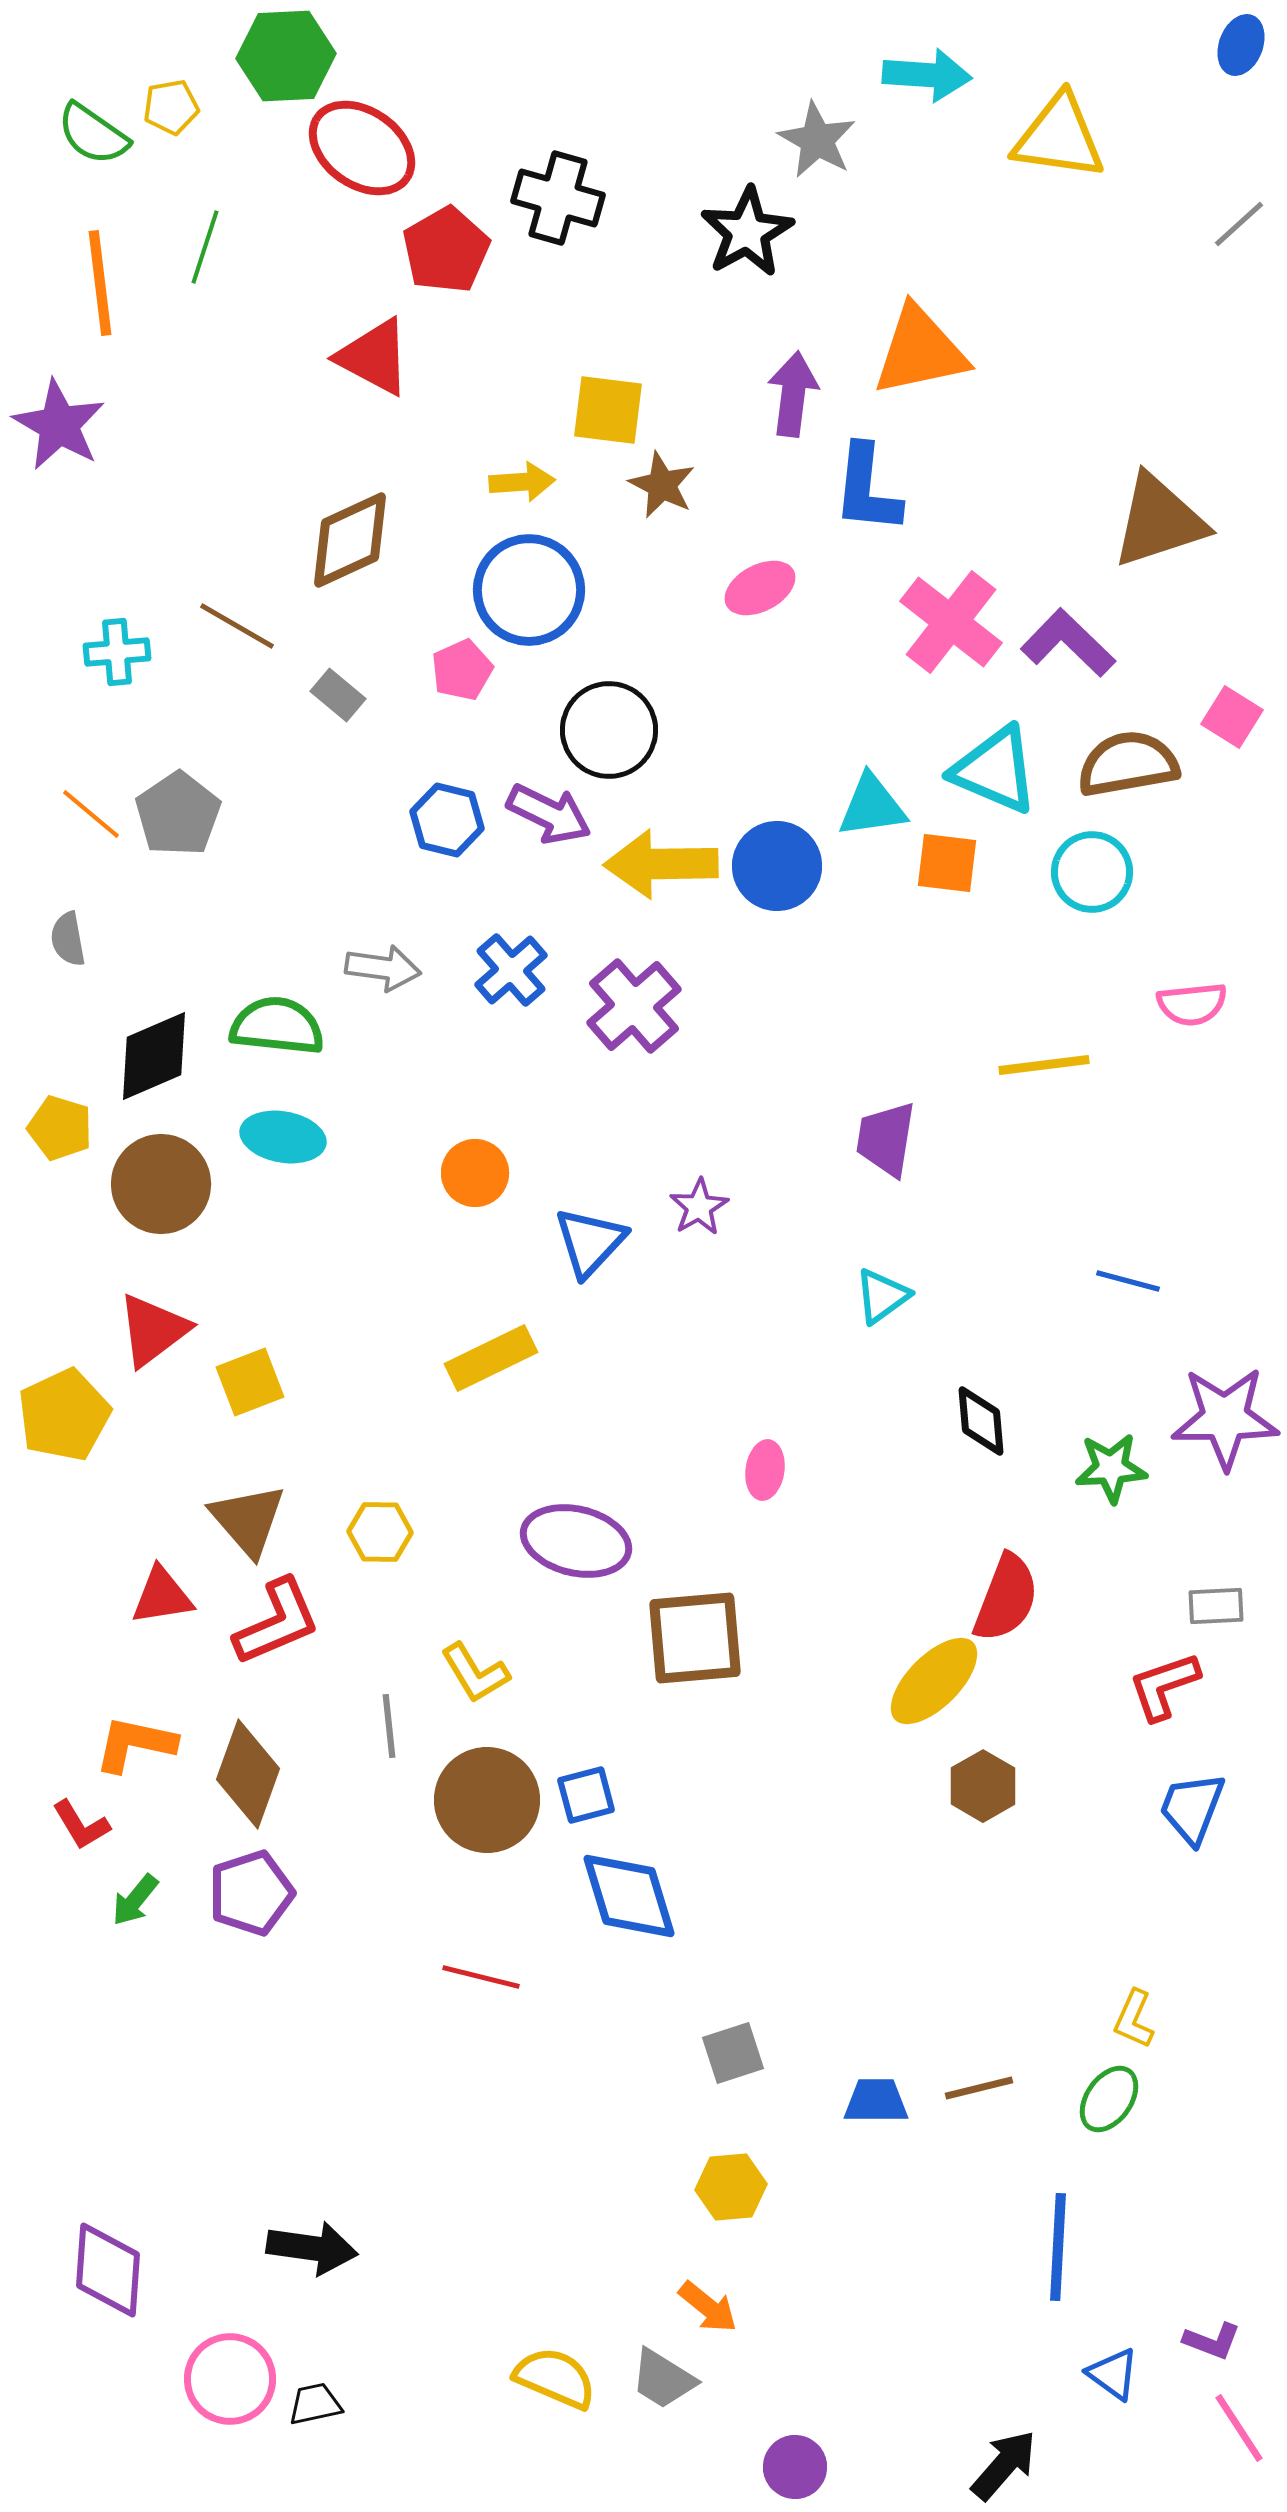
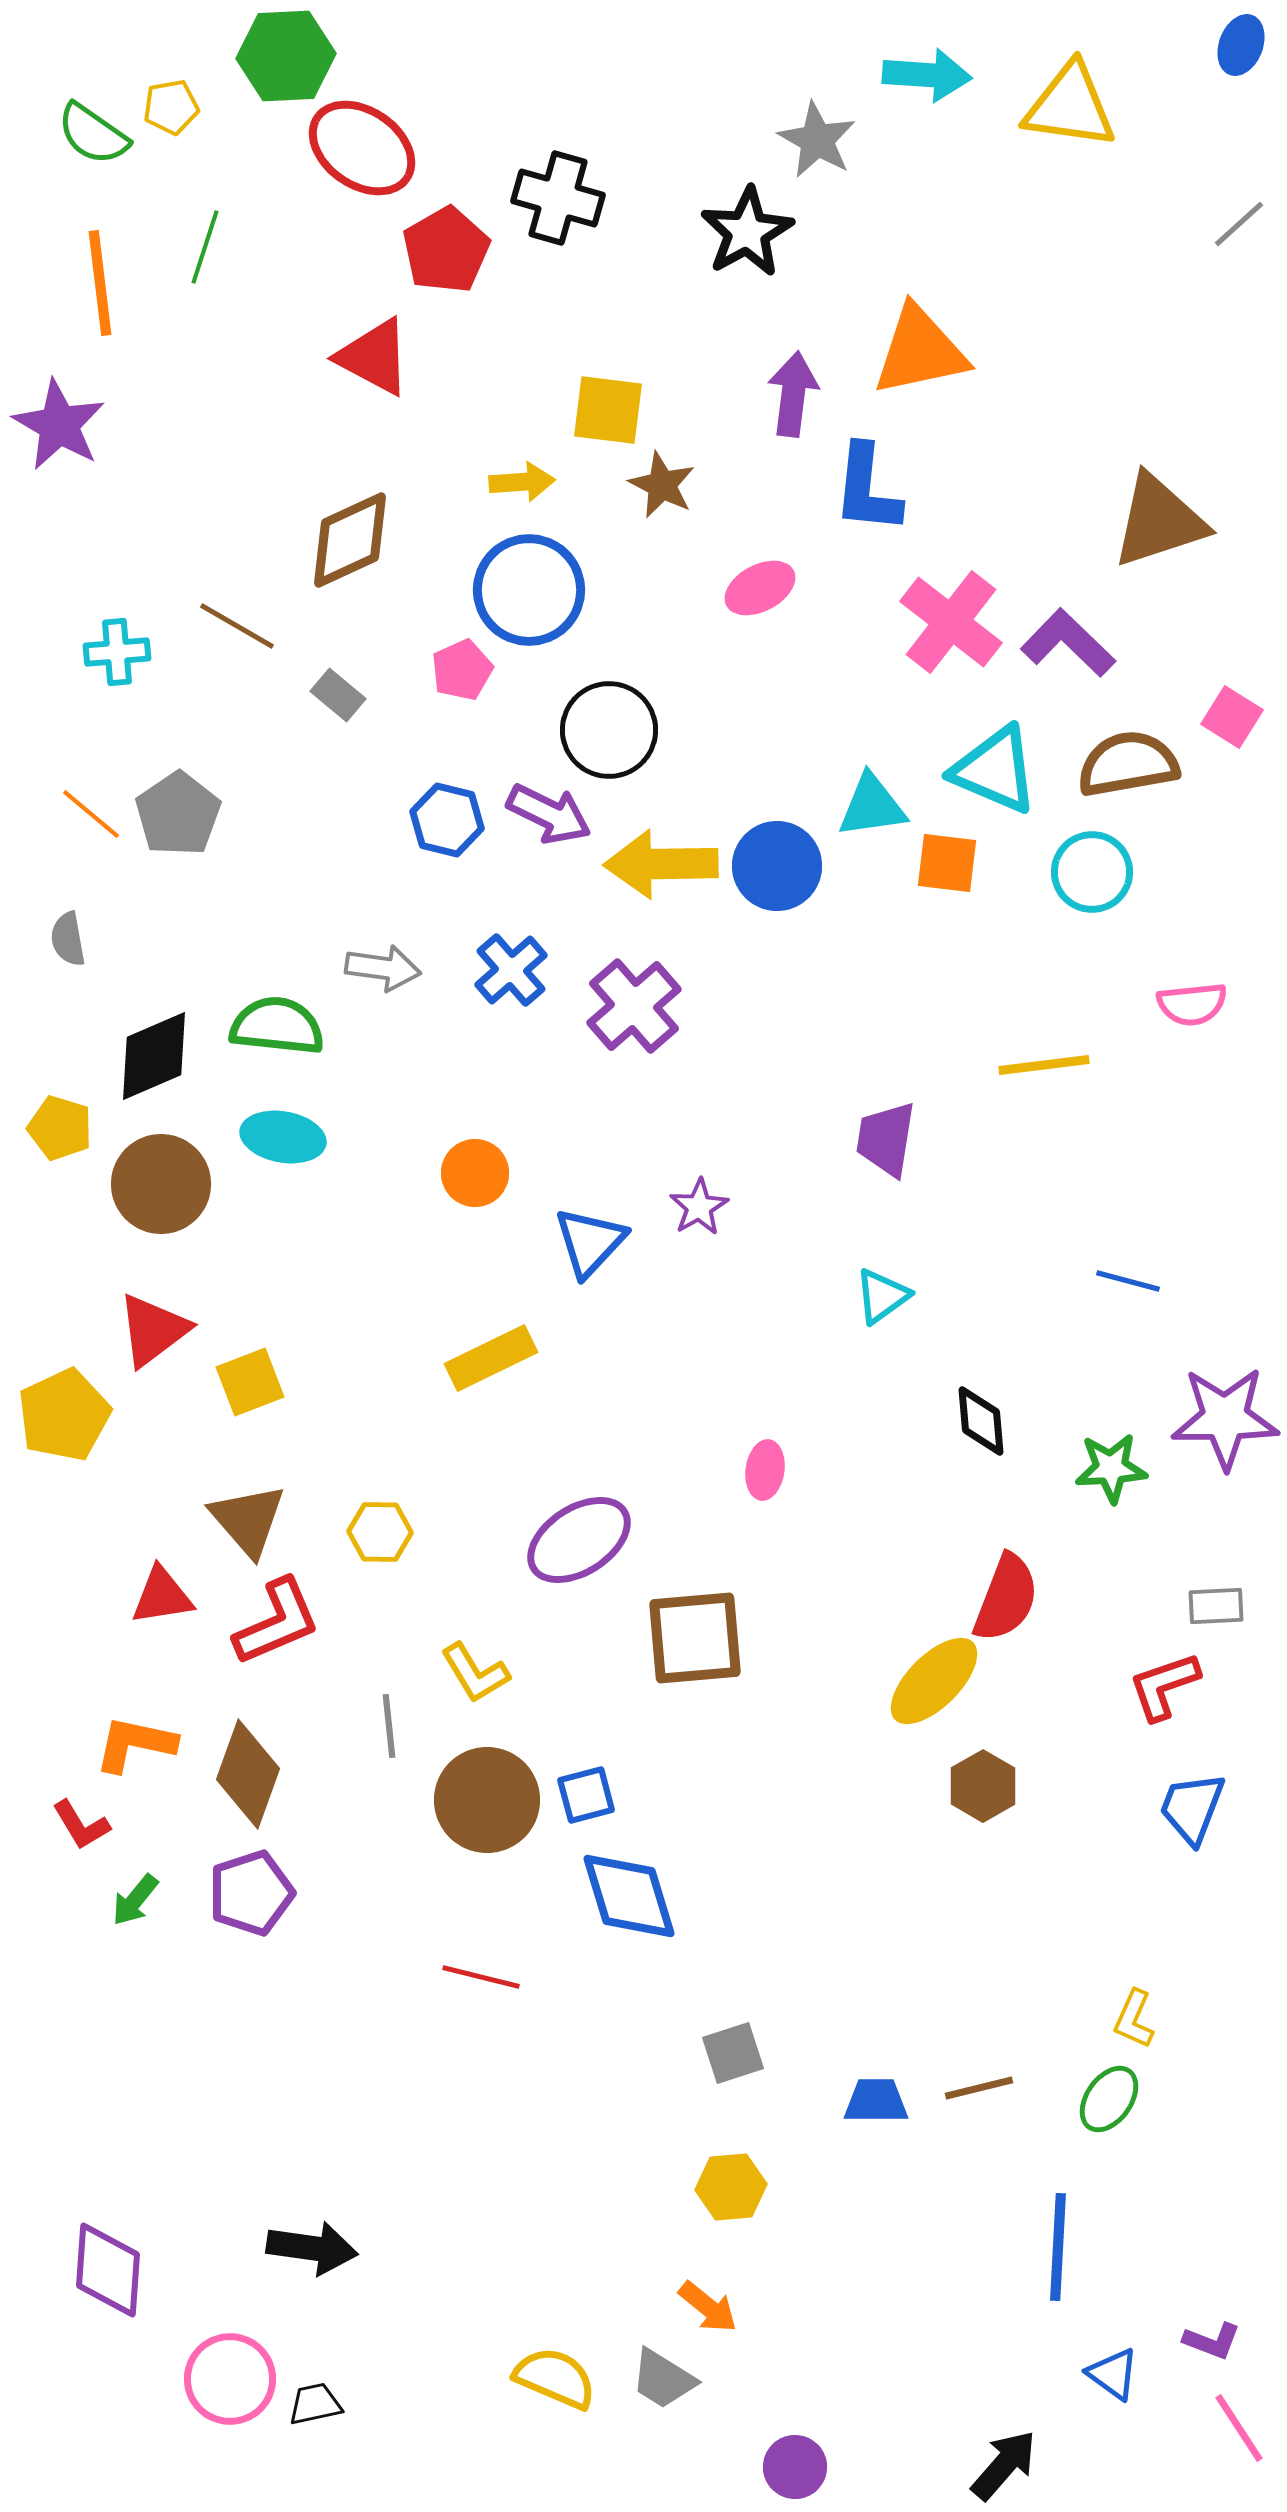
yellow triangle at (1059, 137): moved 11 px right, 31 px up
purple ellipse at (576, 1541): moved 3 px right, 1 px up; rotated 46 degrees counterclockwise
